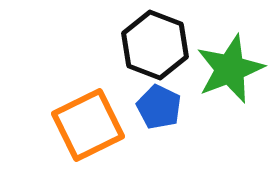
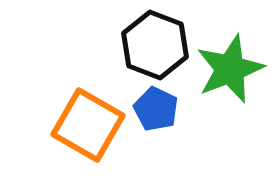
blue pentagon: moved 3 px left, 2 px down
orange square: rotated 34 degrees counterclockwise
